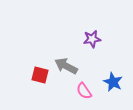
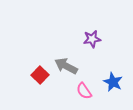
red square: rotated 30 degrees clockwise
